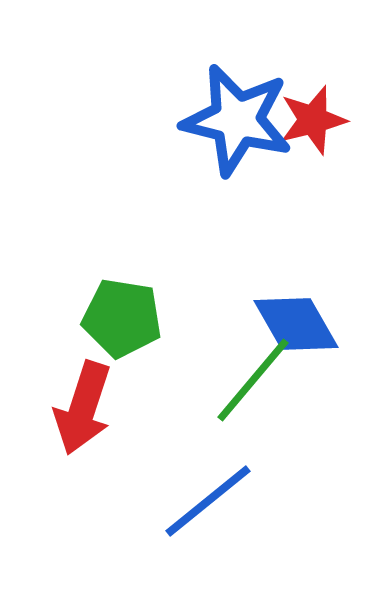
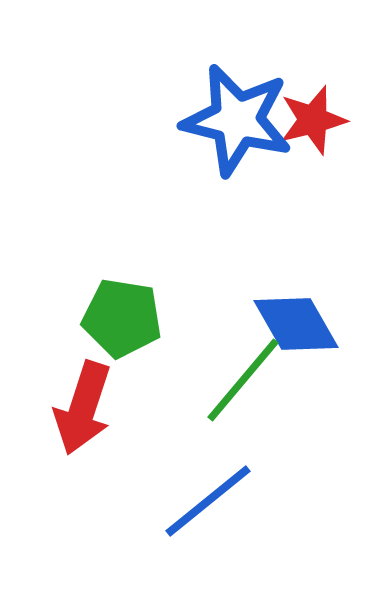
green line: moved 10 px left
